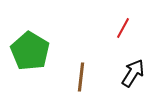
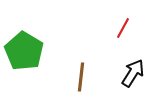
green pentagon: moved 6 px left
